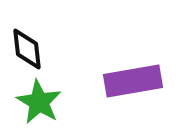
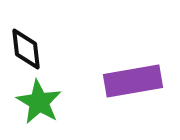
black diamond: moved 1 px left
